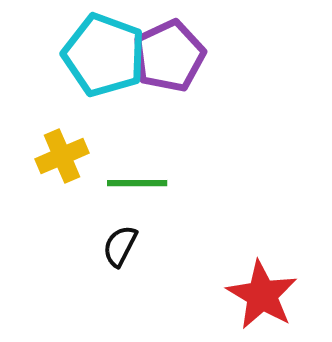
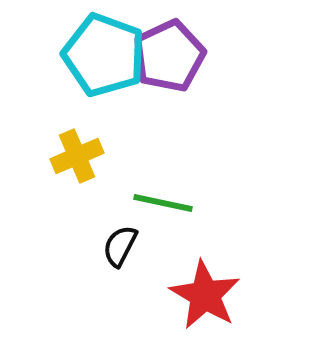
yellow cross: moved 15 px right
green line: moved 26 px right, 20 px down; rotated 12 degrees clockwise
red star: moved 57 px left
